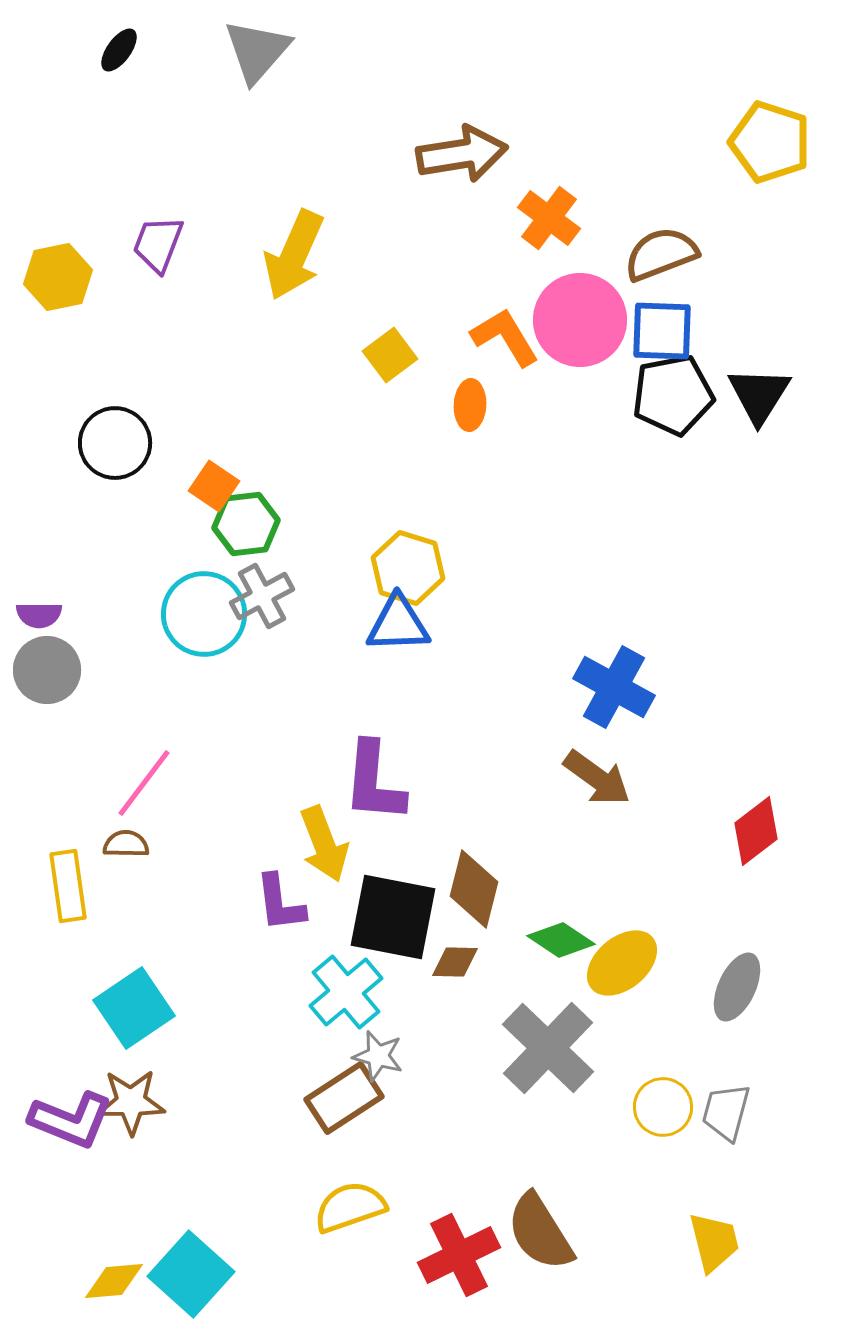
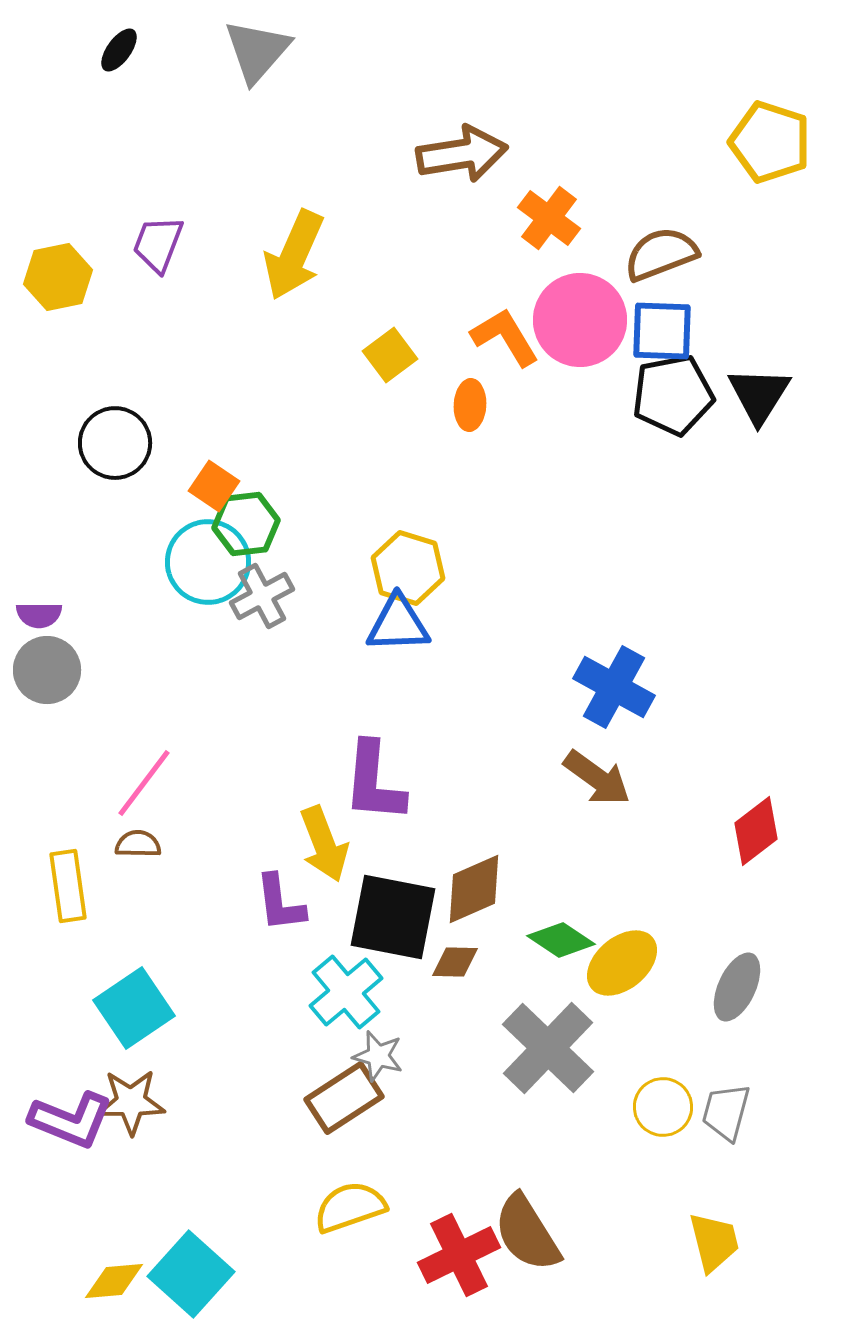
cyan circle at (204, 614): moved 4 px right, 52 px up
brown semicircle at (126, 844): moved 12 px right
brown diamond at (474, 889): rotated 52 degrees clockwise
brown semicircle at (540, 1232): moved 13 px left, 1 px down
